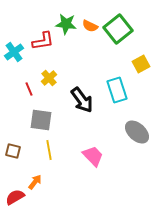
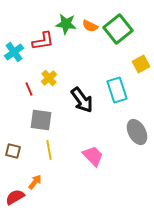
gray ellipse: rotated 20 degrees clockwise
